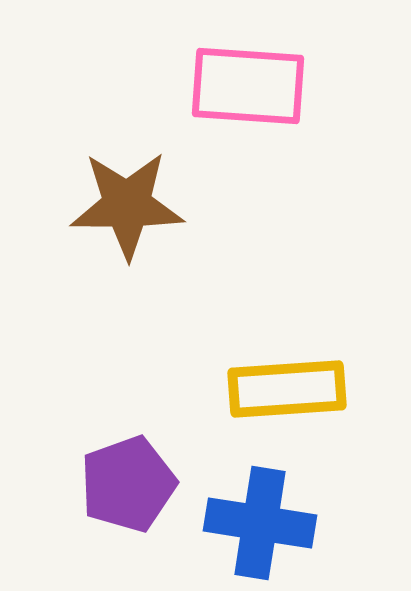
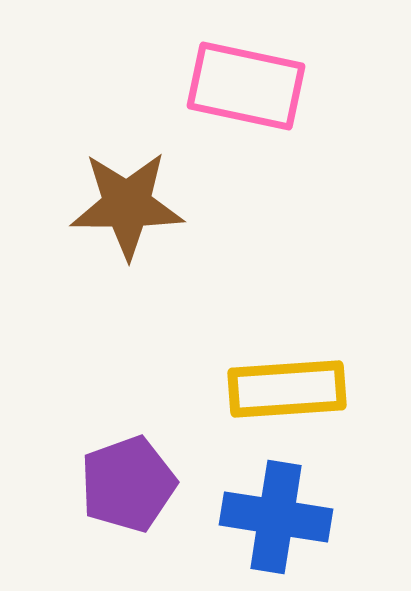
pink rectangle: moved 2 px left; rotated 8 degrees clockwise
blue cross: moved 16 px right, 6 px up
